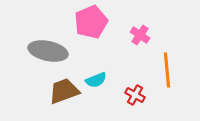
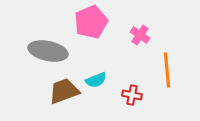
red cross: moved 3 px left; rotated 18 degrees counterclockwise
